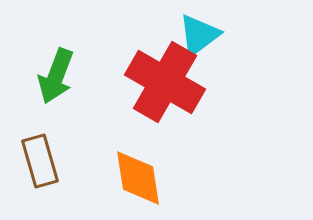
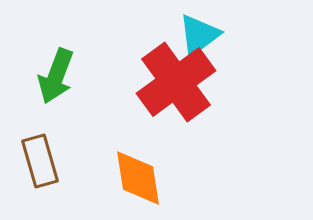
red cross: moved 11 px right; rotated 24 degrees clockwise
